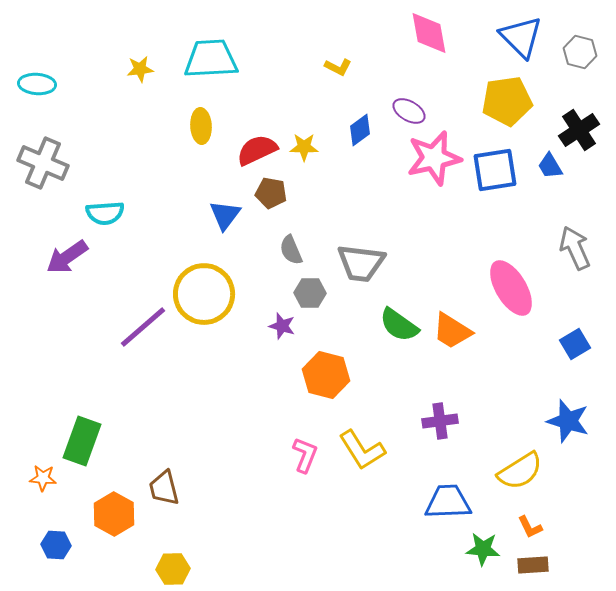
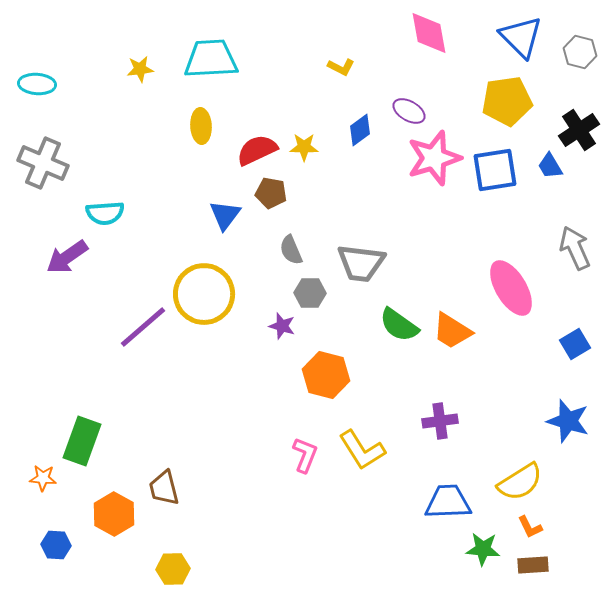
yellow L-shape at (338, 67): moved 3 px right
pink star at (434, 158): rotated 4 degrees counterclockwise
yellow semicircle at (520, 471): moved 11 px down
